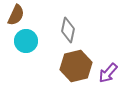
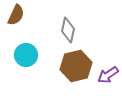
cyan circle: moved 14 px down
purple arrow: moved 2 px down; rotated 15 degrees clockwise
